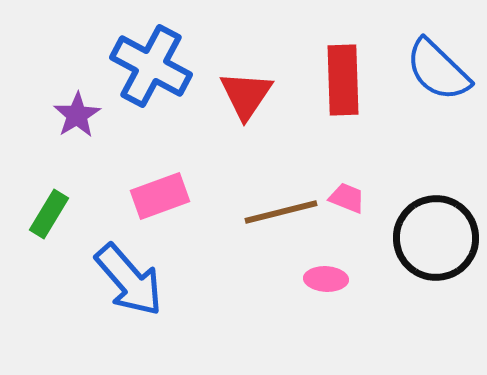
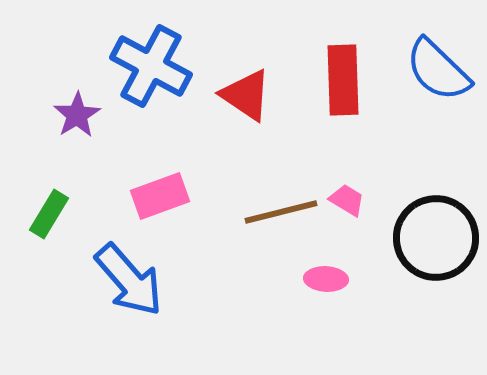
red triangle: rotated 30 degrees counterclockwise
pink trapezoid: moved 2 px down; rotated 9 degrees clockwise
